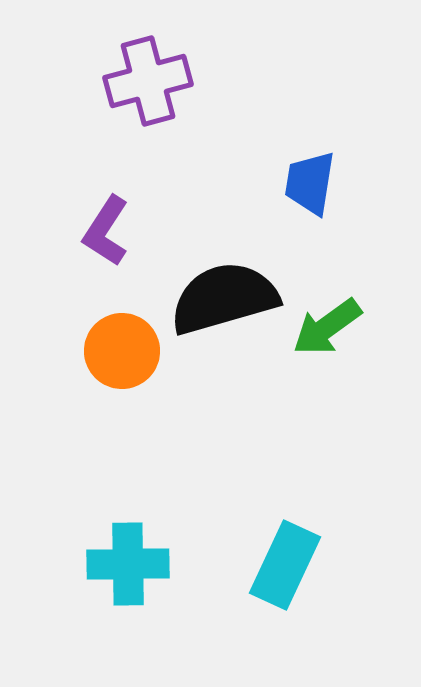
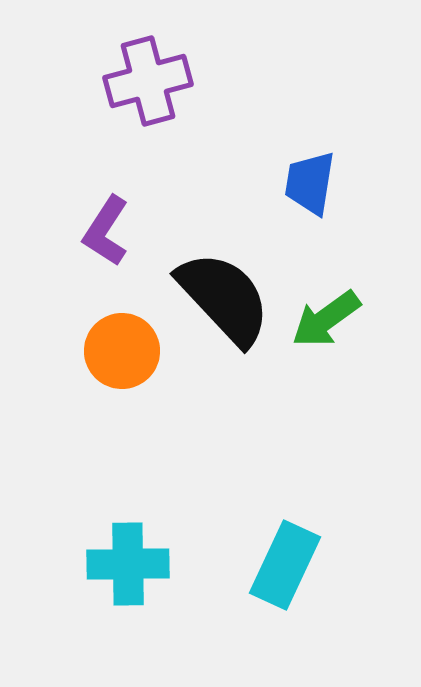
black semicircle: rotated 63 degrees clockwise
green arrow: moved 1 px left, 8 px up
